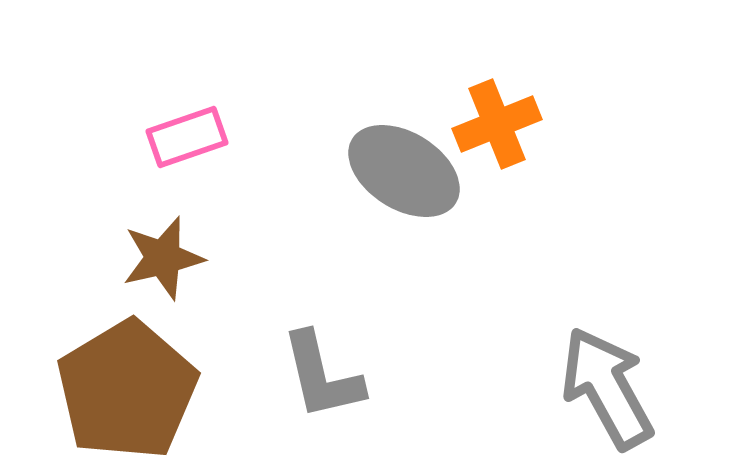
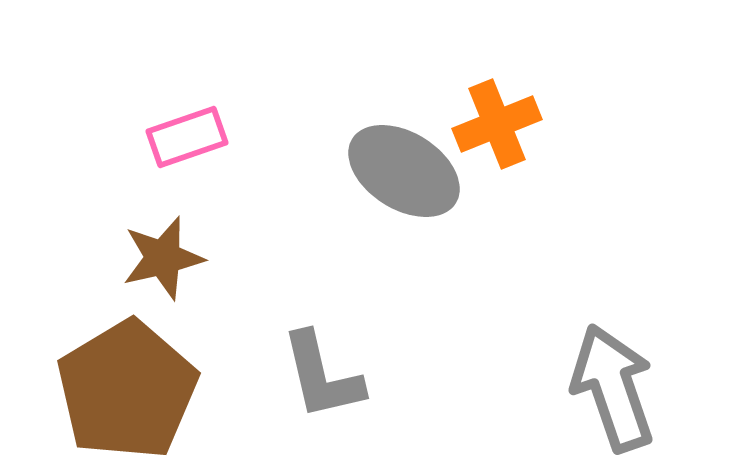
gray arrow: moved 6 px right; rotated 10 degrees clockwise
